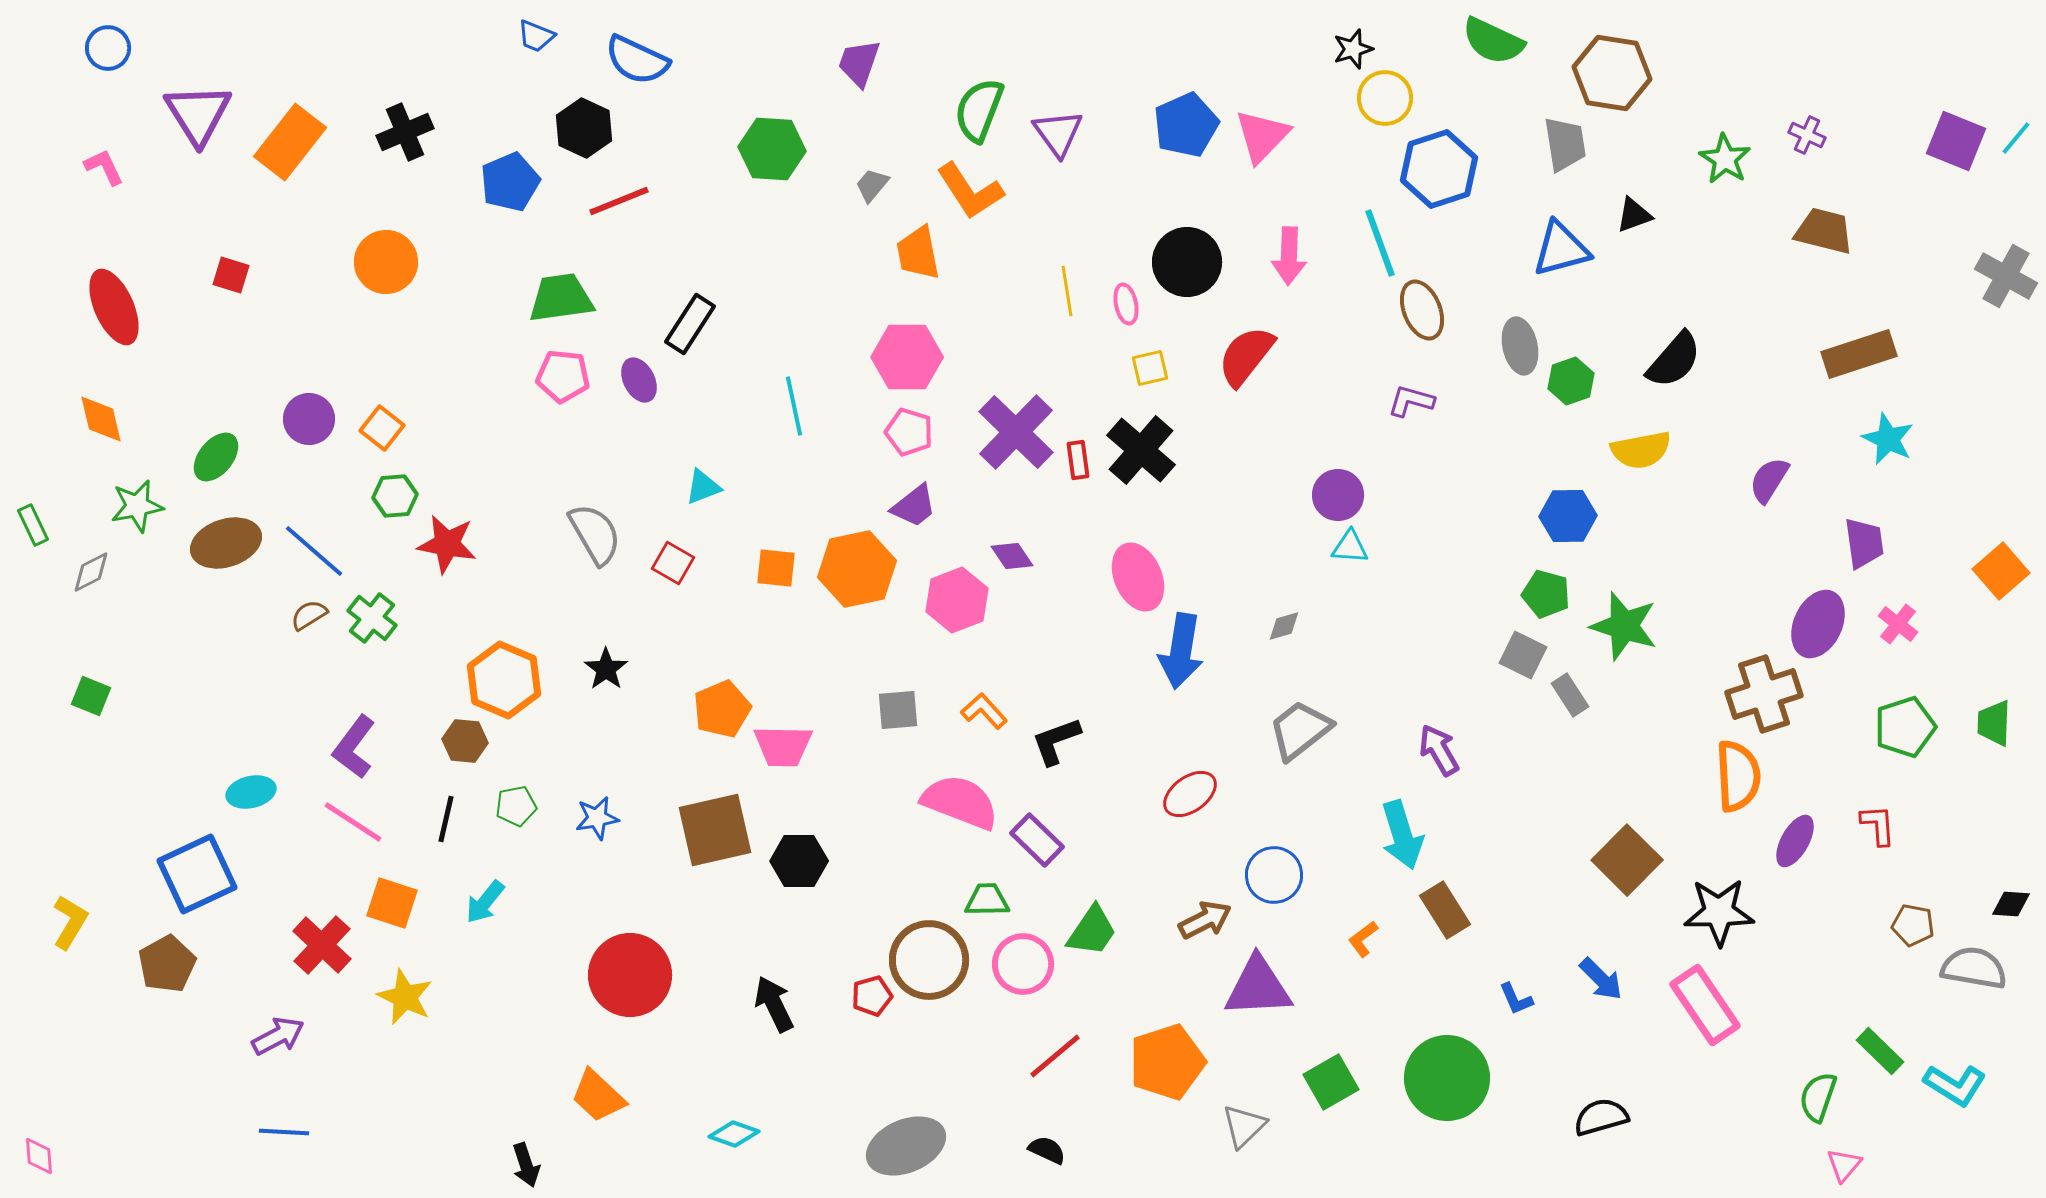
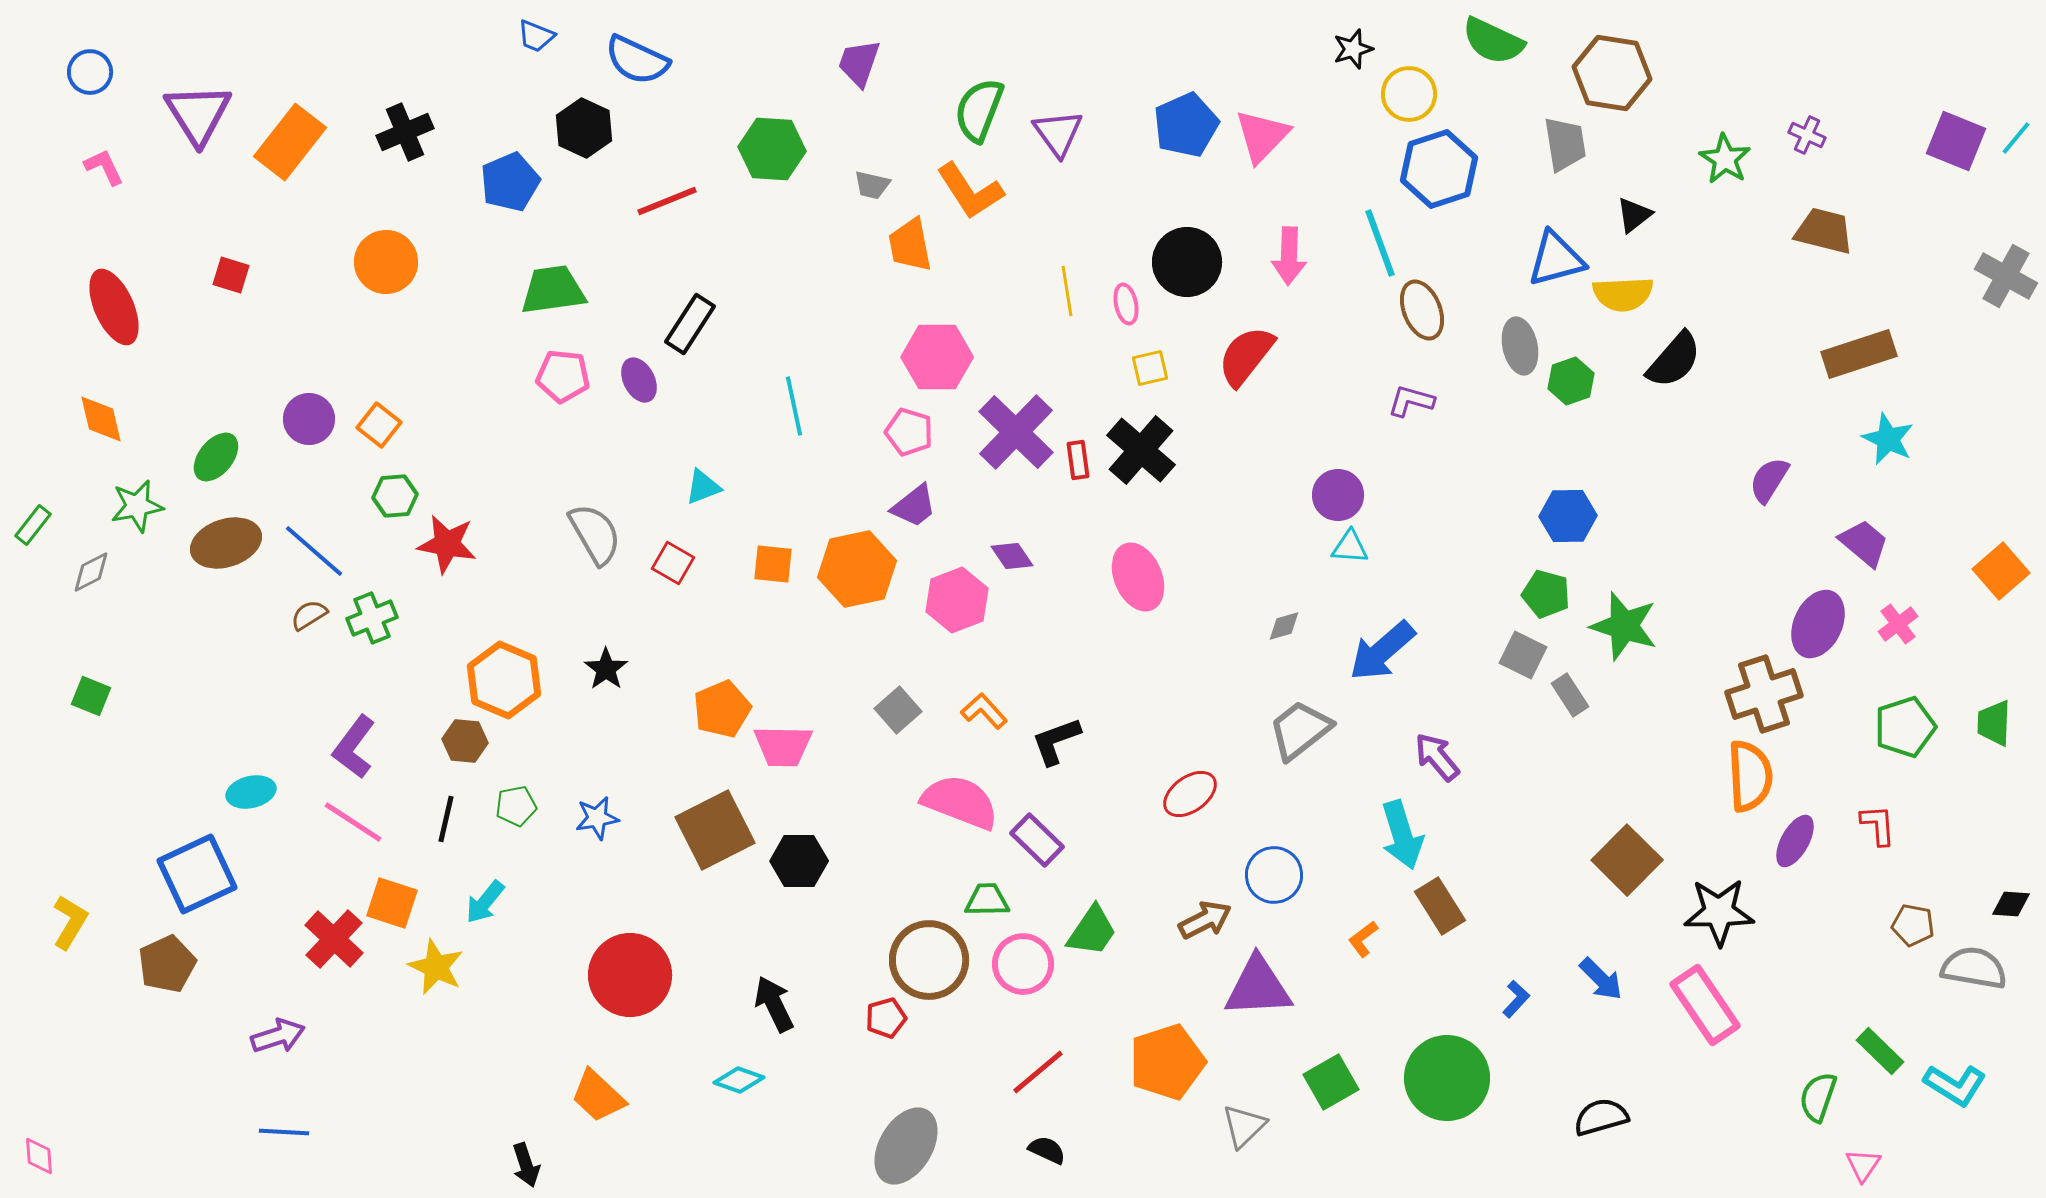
blue circle at (108, 48): moved 18 px left, 24 px down
yellow circle at (1385, 98): moved 24 px right, 4 px up
gray trapezoid at (872, 185): rotated 117 degrees counterclockwise
red line at (619, 201): moved 48 px right
black triangle at (1634, 215): rotated 18 degrees counterclockwise
blue triangle at (1561, 249): moved 5 px left, 10 px down
orange trapezoid at (918, 253): moved 8 px left, 8 px up
green trapezoid at (561, 298): moved 8 px left, 8 px up
pink hexagon at (907, 357): moved 30 px right
orange square at (382, 428): moved 3 px left, 3 px up
yellow semicircle at (1641, 450): moved 18 px left, 156 px up; rotated 8 degrees clockwise
green rectangle at (33, 525): rotated 63 degrees clockwise
purple trapezoid at (1864, 543): rotated 42 degrees counterclockwise
orange square at (776, 568): moved 3 px left, 4 px up
green cross at (372, 618): rotated 30 degrees clockwise
pink cross at (1898, 624): rotated 15 degrees clockwise
blue arrow at (1181, 651): moved 201 px right; rotated 40 degrees clockwise
gray square at (898, 710): rotated 36 degrees counterclockwise
purple arrow at (1439, 750): moved 2 px left, 7 px down; rotated 10 degrees counterclockwise
orange semicircle at (1738, 776): moved 12 px right
brown square at (715, 830): rotated 14 degrees counterclockwise
brown rectangle at (1445, 910): moved 5 px left, 4 px up
red cross at (322, 945): moved 12 px right, 6 px up
brown pentagon at (167, 964): rotated 4 degrees clockwise
red pentagon at (872, 996): moved 14 px right, 22 px down
yellow star at (405, 997): moved 31 px right, 30 px up
blue L-shape at (1516, 999): rotated 114 degrees counterclockwise
purple arrow at (278, 1036): rotated 10 degrees clockwise
red line at (1055, 1056): moved 17 px left, 16 px down
cyan diamond at (734, 1134): moved 5 px right, 54 px up
gray ellipse at (906, 1146): rotated 36 degrees counterclockwise
pink triangle at (1844, 1165): moved 19 px right; rotated 6 degrees counterclockwise
